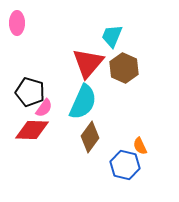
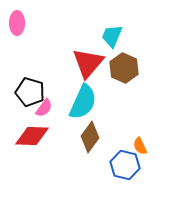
red diamond: moved 6 px down
